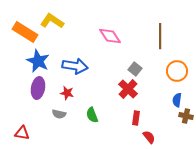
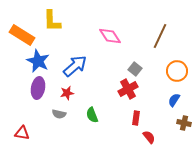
yellow L-shape: rotated 125 degrees counterclockwise
orange rectangle: moved 3 px left, 3 px down
brown line: rotated 25 degrees clockwise
blue arrow: rotated 50 degrees counterclockwise
red cross: rotated 18 degrees clockwise
red star: rotated 24 degrees counterclockwise
blue semicircle: moved 3 px left; rotated 24 degrees clockwise
brown cross: moved 2 px left, 7 px down
